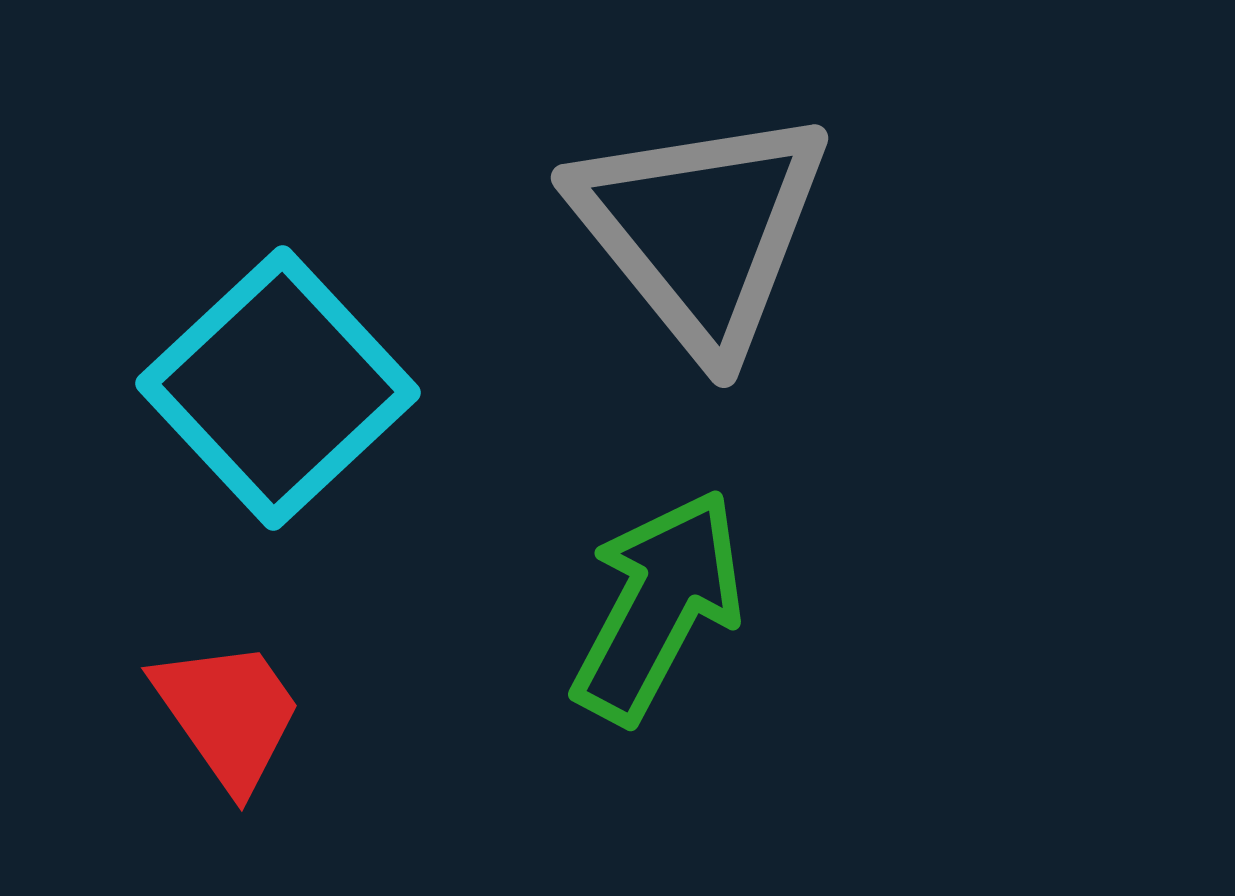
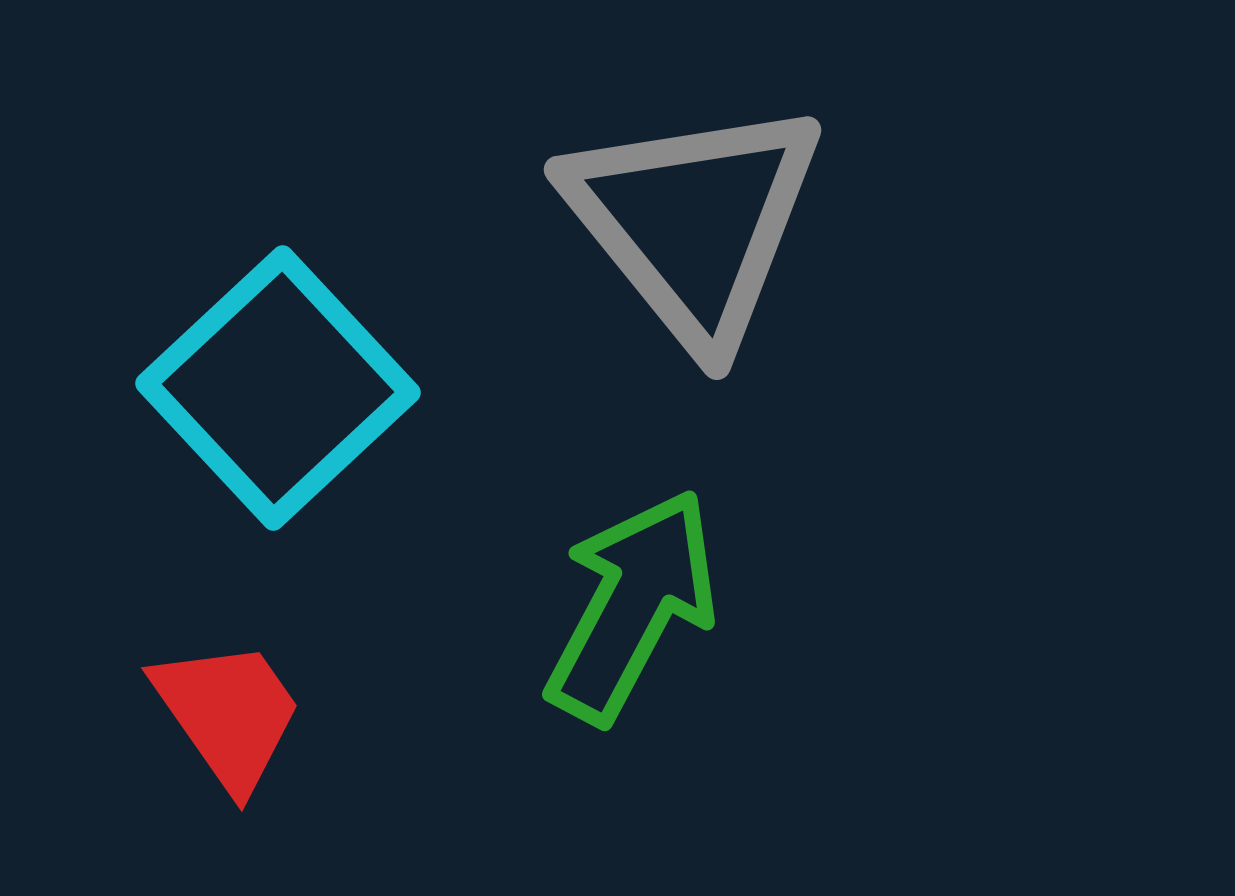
gray triangle: moved 7 px left, 8 px up
green arrow: moved 26 px left
